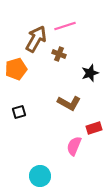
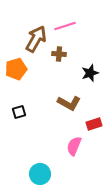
brown cross: rotated 16 degrees counterclockwise
red rectangle: moved 4 px up
cyan circle: moved 2 px up
